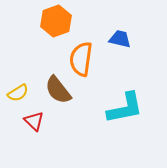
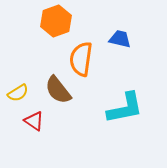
red triangle: rotated 10 degrees counterclockwise
